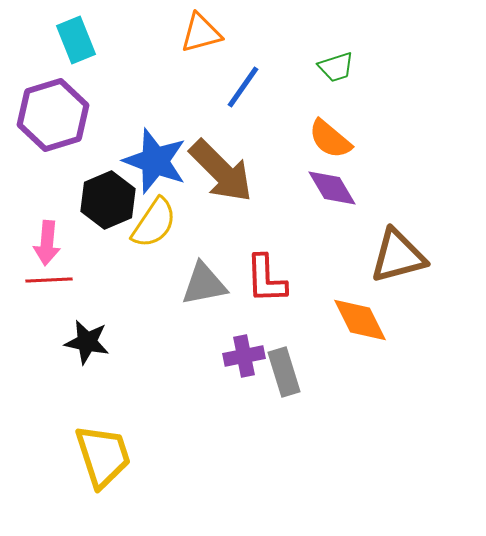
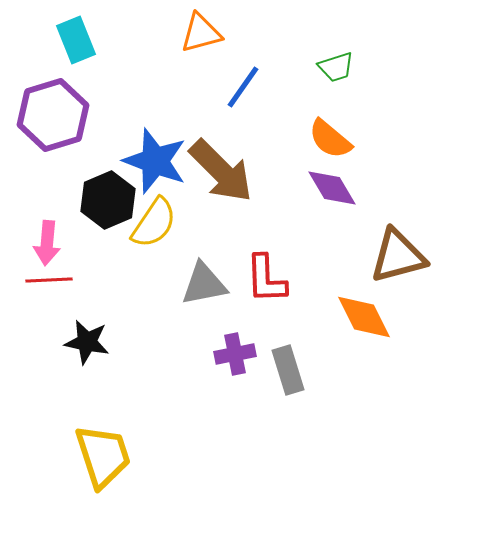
orange diamond: moved 4 px right, 3 px up
purple cross: moved 9 px left, 2 px up
gray rectangle: moved 4 px right, 2 px up
